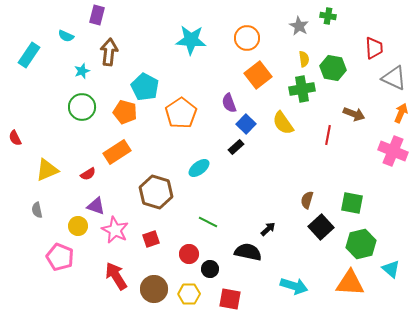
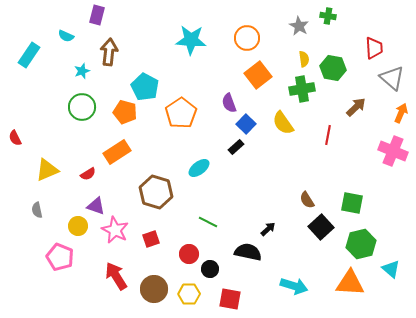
gray triangle at (394, 78): moved 2 px left; rotated 16 degrees clockwise
brown arrow at (354, 114): moved 2 px right, 7 px up; rotated 65 degrees counterclockwise
brown semicircle at (307, 200): rotated 48 degrees counterclockwise
